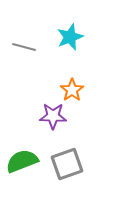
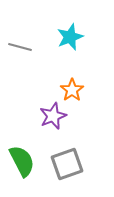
gray line: moved 4 px left
purple star: rotated 24 degrees counterclockwise
green semicircle: rotated 84 degrees clockwise
